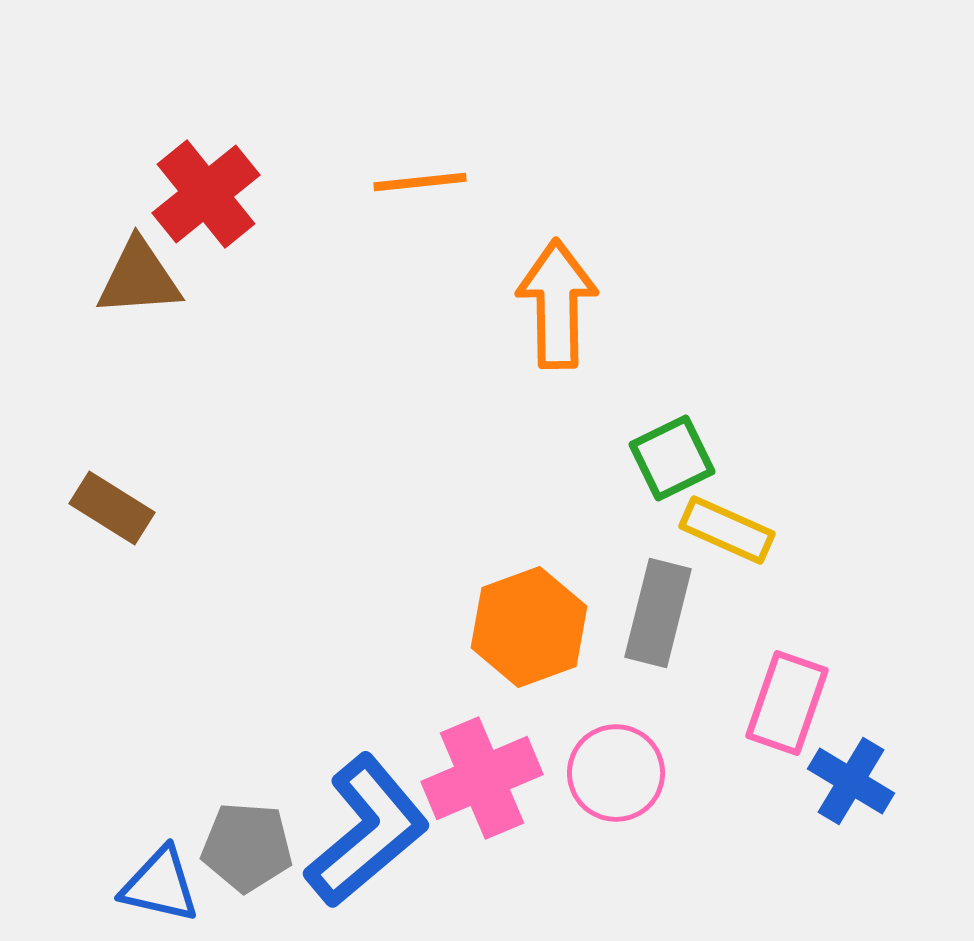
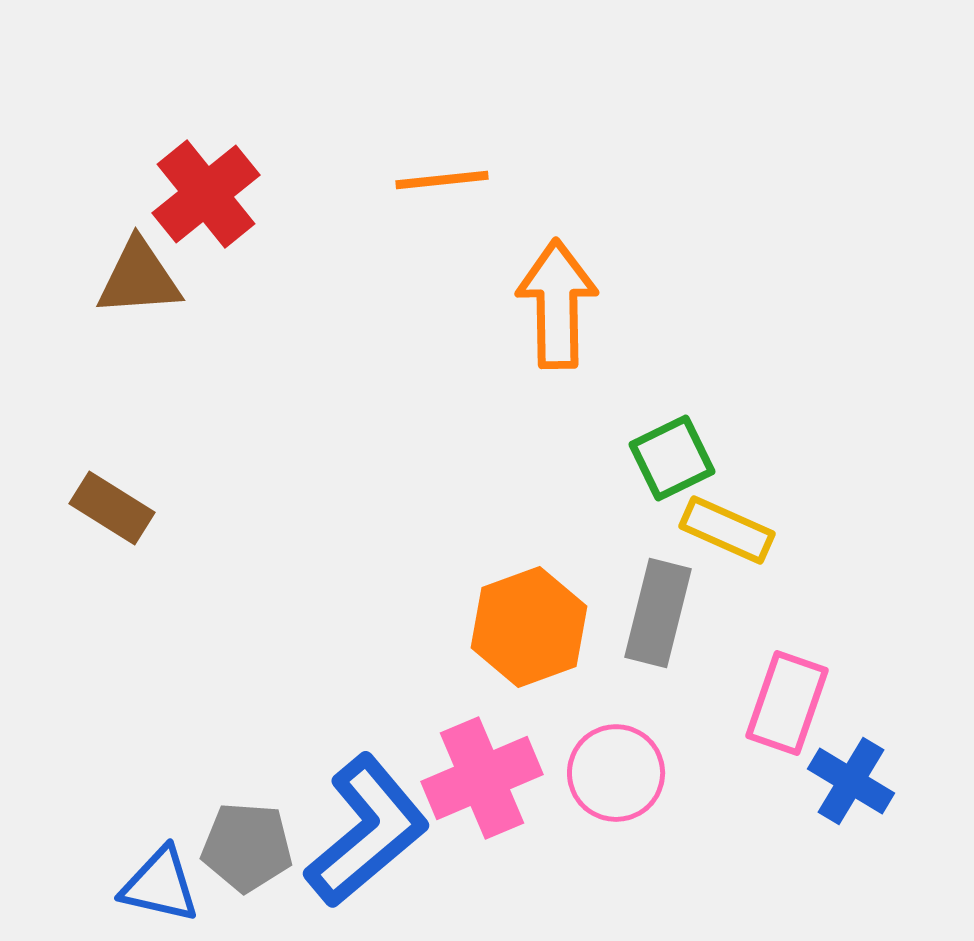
orange line: moved 22 px right, 2 px up
